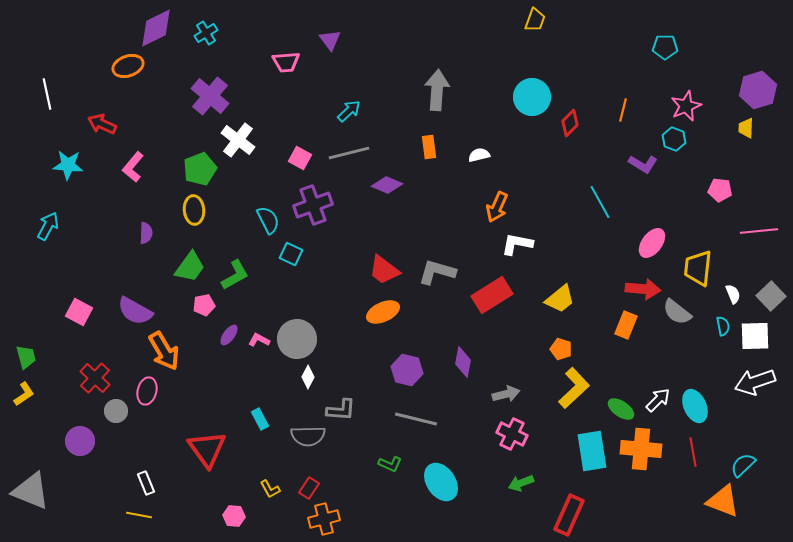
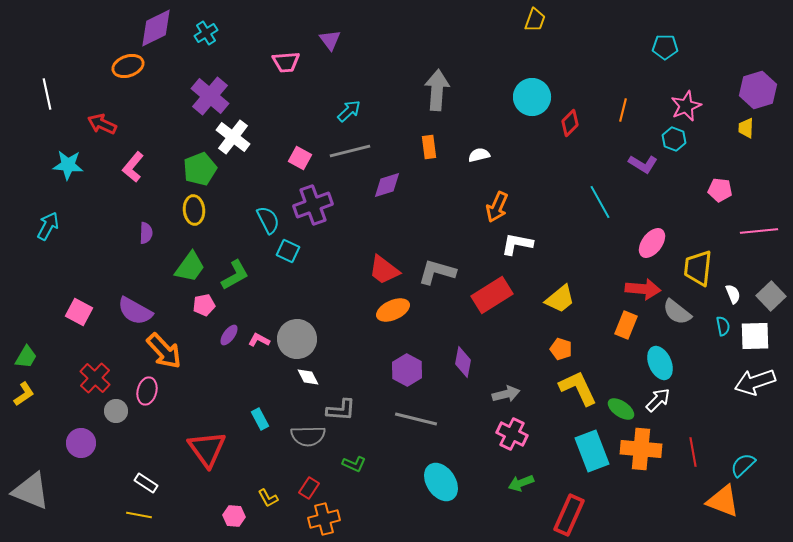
white cross at (238, 140): moved 5 px left, 3 px up
gray line at (349, 153): moved 1 px right, 2 px up
purple diamond at (387, 185): rotated 40 degrees counterclockwise
cyan square at (291, 254): moved 3 px left, 3 px up
orange ellipse at (383, 312): moved 10 px right, 2 px up
orange arrow at (164, 351): rotated 12 degrees counterclockwise
green trapezoid at (26, 357): rotated 45 degrees clockwise
purple hexagon at (407, 370): rotated 16 degrees clockwise
white diamond at (308, 377): rotated 55 degrees counterclockwise
yellow L-shape at (574, 388): moved 4 px right; rotated 72 degrees counterclockwise
cyan ellipse at (695, 406): moved 35 px left, 43 px up
purple circle at (80, 441): moved 1 px right, 2 px down
cyan rectangle at (592, 451): rotated 12 degrees counterclockwise
green L-shape at (390, 464): moved 36 px left
white rectangle at (146, 483): rotated 35 degrees counterclockwise
yellow L-shape at (270, 489): moved 2 px left, 9 px down
